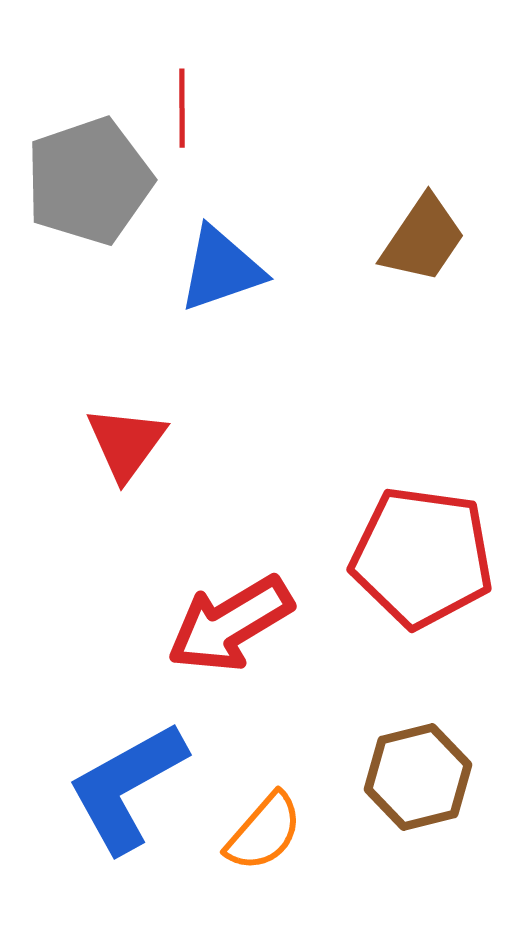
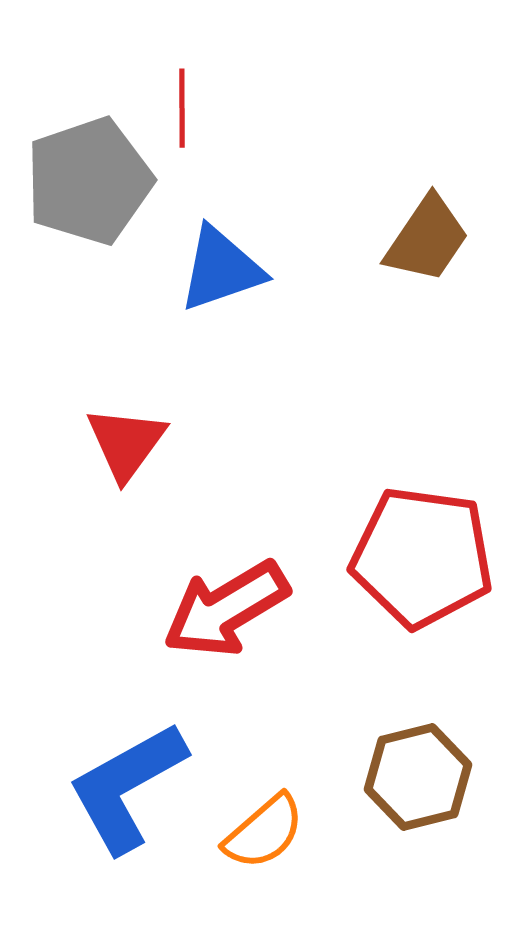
brown trapezoid: moved 4 px right
red arrow: moved 4 px left, 15 px up
orange semicircle: rotated 8 degrees clockwise
